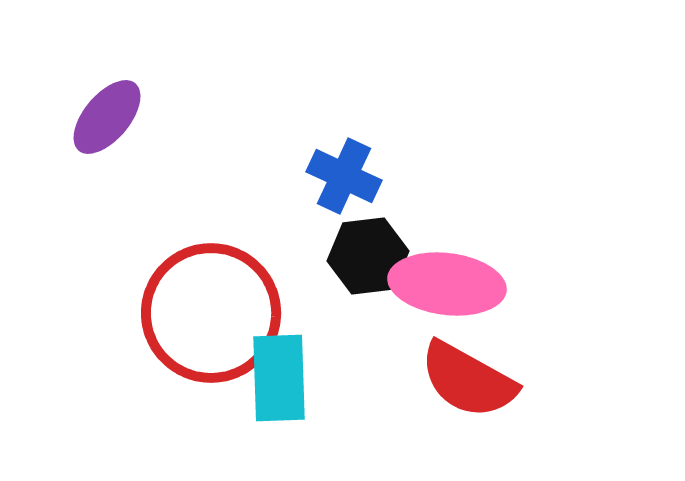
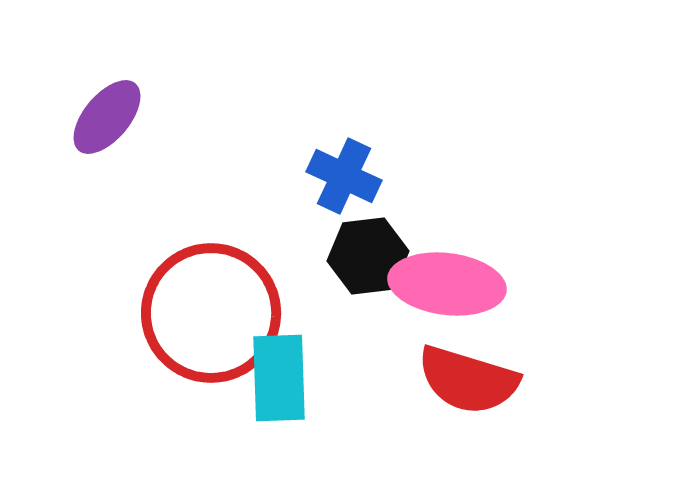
red semicircle: rotated 12 degrees counterclockwise
